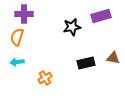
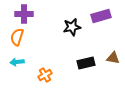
orange cross: moved 3 px up
